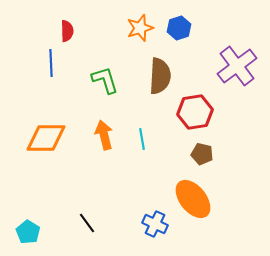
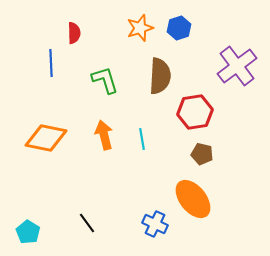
red semicircle: moved 7 px right, 2 px down
orange diamond: rotated 12 degrees clockwise
